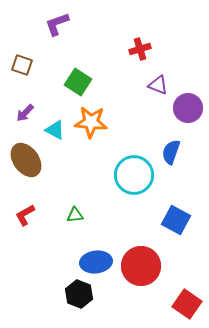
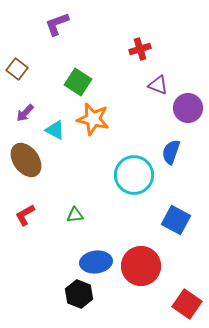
brown square: moved 5 px left, 4 px down; rotated 20 degrees clockwise
orange star: moved 2 px right, 3 px up; rotated 8 degrees clockwise
